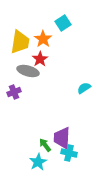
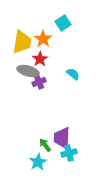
yellow trapezoid: moved 2 px right
cyan semicircle: moved 11 px left, 14 px up; rotated 72 degrees clockwise
purple cross: moved 25 px right, 10 px up
cyan cross: rotated 28 degrees counterclockwise
